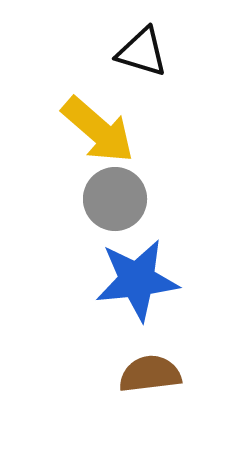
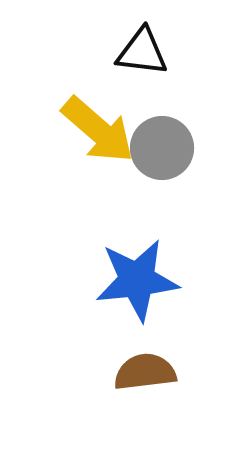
black triangle: rotated 10 degrees counterclockwise
gray circle: moved 47 px right, 51 px up
brown semicircle: moved 5 px left, 2 px up
